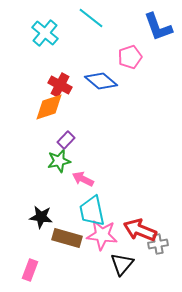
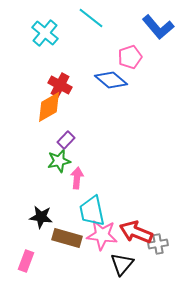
blue L-shape: rotated 20 degrees counterclockwise
blue diamond: moved 10 px right, 1 px up
orange diamond: rotated 12 degrees counterclockwise
pink arrow: moved 6 px left, 1 px up; rotated 70 degrees clockwise
red arrow: moved 4 px left, 2 px down
pink rectangle: moved 4 px left, 9 px up
